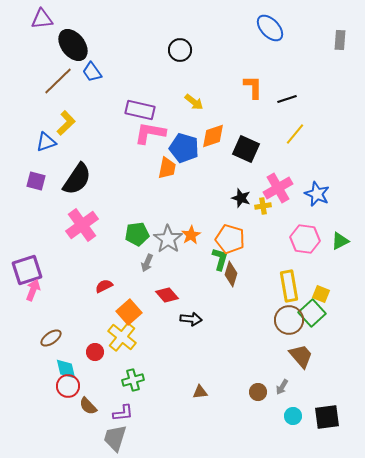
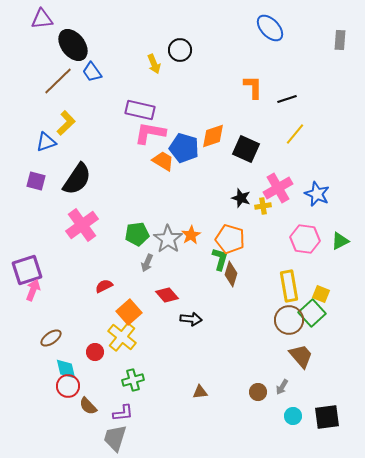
yellow arrow at (194, 102): moved 40 px left, 38 px up; rotated 30 degrees clockwise
orange trapezoid at (167, 168): moved 4 px left, 7 px up; rotated 70 degrees counterclockwise
